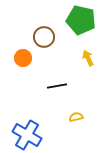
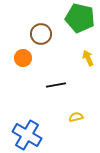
green pentagon: moved 1 px left, 2 px up
brown circle: moved 3 px left, 3 px up
black line: moved 1 px left, 1 px up
